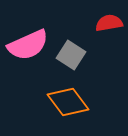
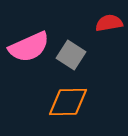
pink semicircle: moved 1 px right, 2 px down
orange diamond: rotated 54 degrees counterclockwise
